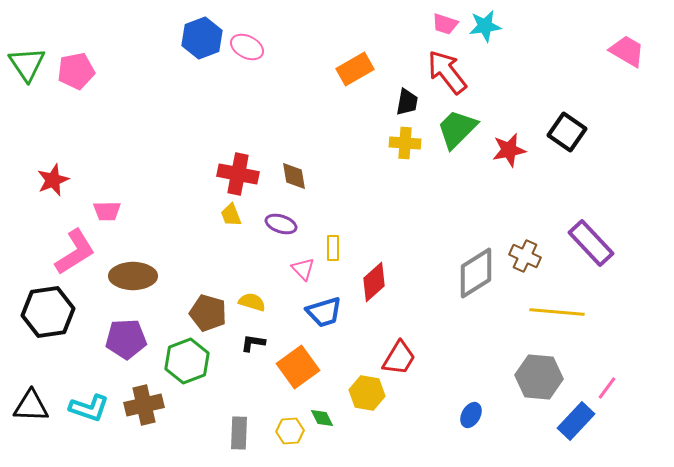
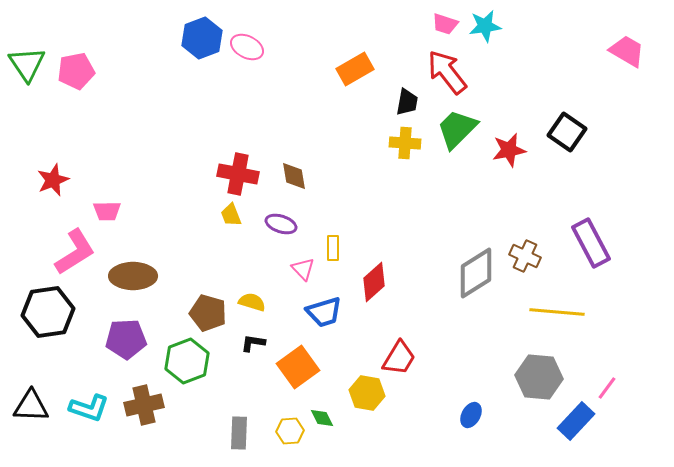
purple rectangle at (591, 243): rotated 15 degrees clockwise
